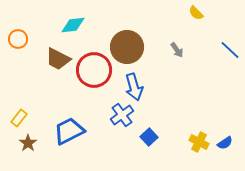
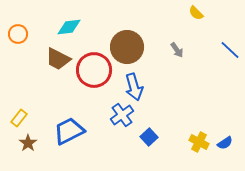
cyan diamond: moved 4 px left, 2 px down
orange circle: moved 5 px up
